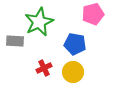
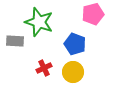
green star: rotated 28 degrees counterclockwise
blue pentagon: rotated 10 degrees clockwise
